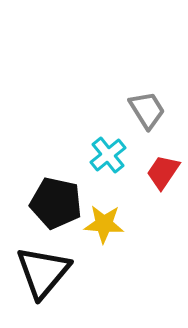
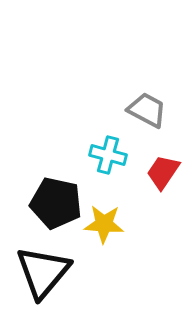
gray trapezoid: rotated 30 degrees counterclockwise
cyan cross: rotated 36 degrees counterclockwise
